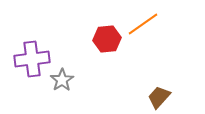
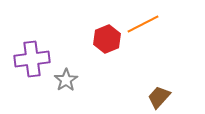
orange line: rotated 8 degrees clockwise
red hexagon: rotated 16 degrees counterclockwise
gray star: moved 4 px right
